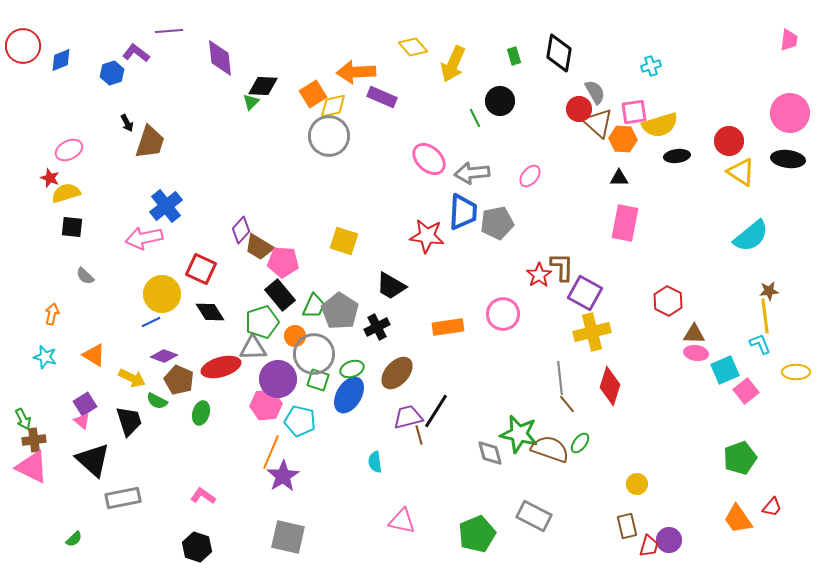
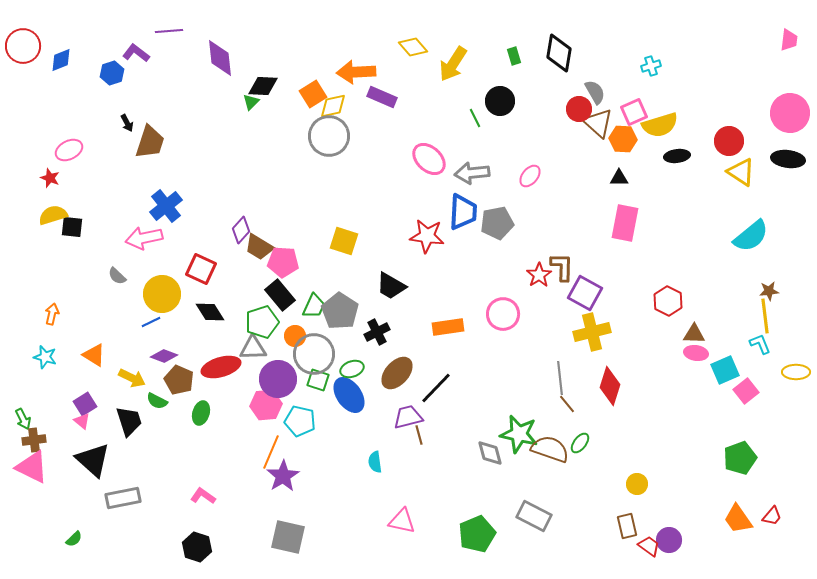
yellow arrow at (453, 64): rotated 9 degrees clockwise
pink square at (634, 112): rotated 16 degrees counterclockwise
yellow semicircle at (66, 193): moved 13 px left, 22 px down
gray semicircle at (85, 276): moved 32 px right
black cross at (377, 327): moved 5 px down
blue ellipse at (349, 395): rotated 66 degrees counterclockwise
black line at (436, 411): moved 23 px up; rotated 12 degrees clockwise
red trapezoid at (772, 507): moved 9 px down
red trapezoid at (649, 546): rotated 70 degrees counterclockwise
